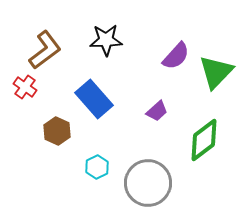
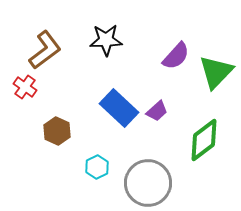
blue rectangle: moved 25 px right, 9 px down; rotated 6 degrees counterclockwise
